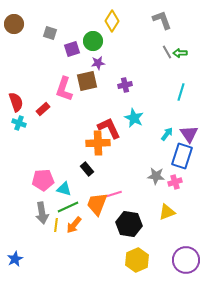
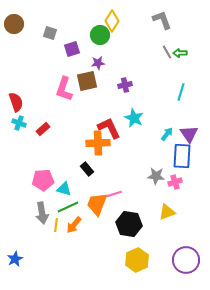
green circle: moved 7 px right, 6 px up
red rectangle: moved 20 px down
blue rectangle: rotated 15 degrees counterclockwise
